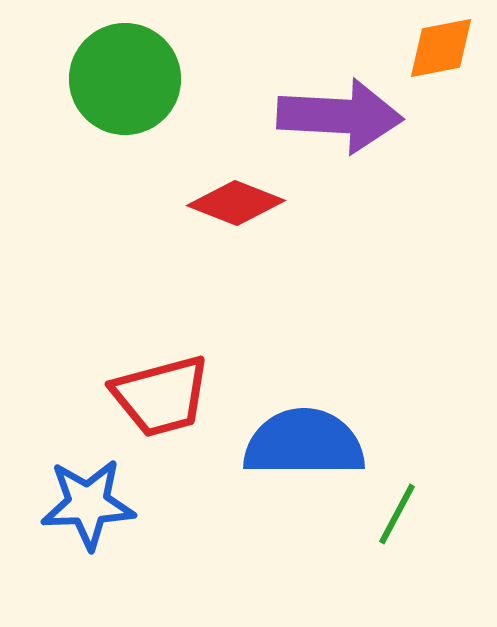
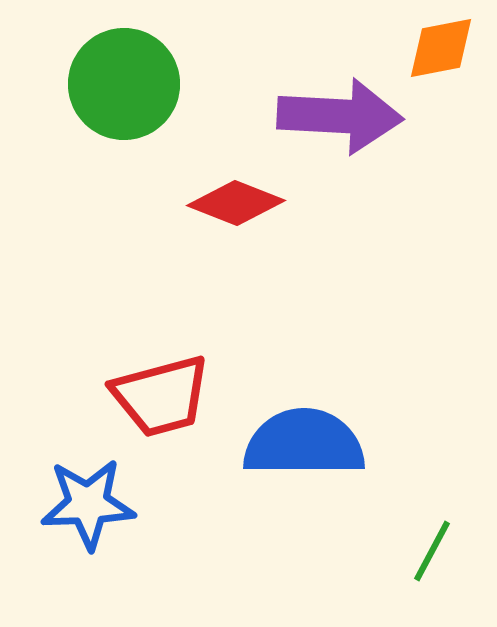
green circle: moved 1 px left, 5 px down
green line: moved 35 px right, 37 px down
